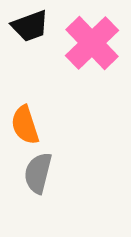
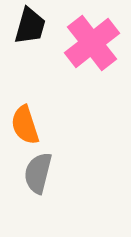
black trapezoid: rotated 54 degrees counterclockwise
pink cross: rotated 6 degrees clockwise
